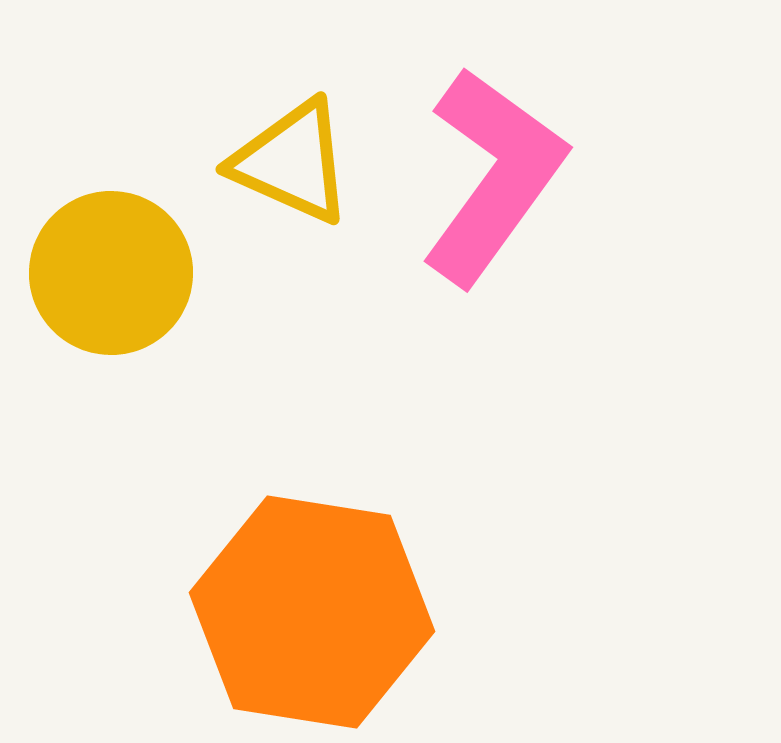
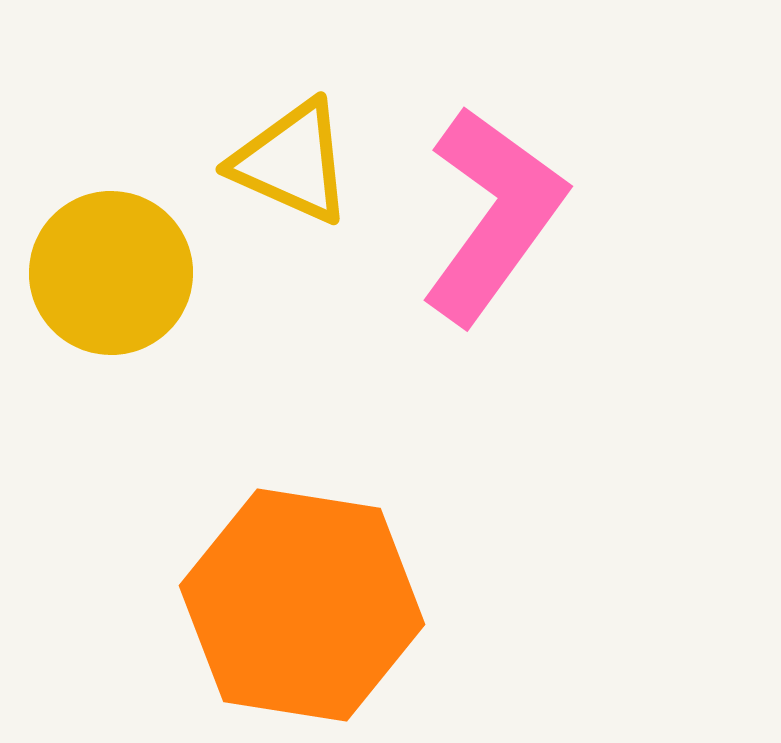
pink L-shape: moved 39 px down
orange hexagon: moved 10 px left, 7 px up
